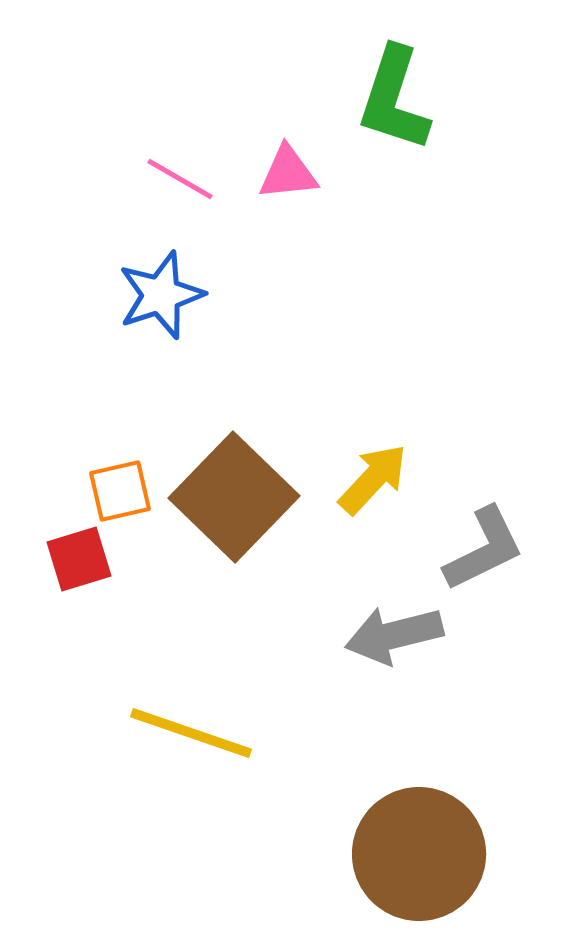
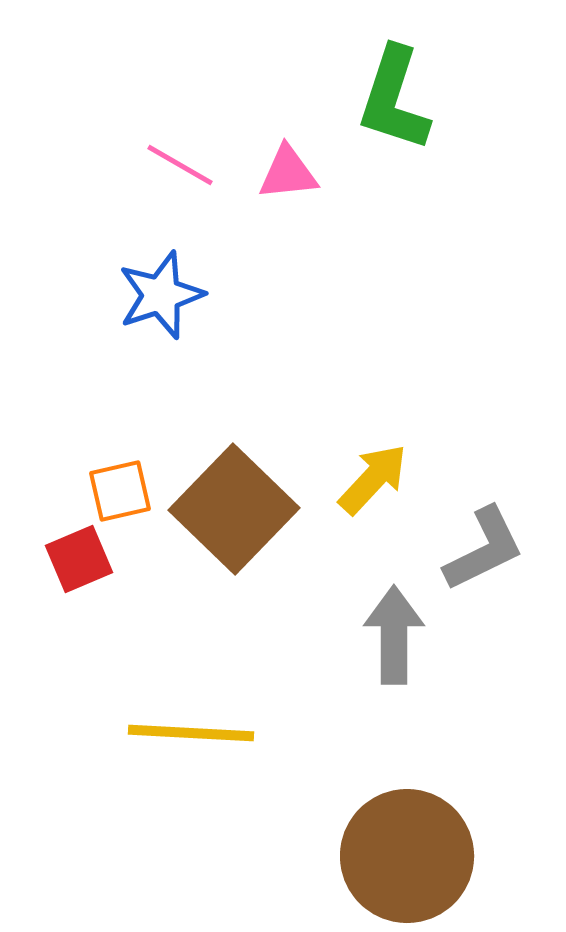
pink line: moved 14 px up
brown square: moved 12 px down
red square: rotated 6 degrees counterclockwise
gray arrow: rotated 104 degrees clockwise
yellow line: rotated 16 degrees counterclockwise
brown circle: moved 12 px left, 2 px down
